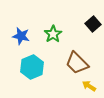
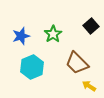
black square: moved 2 px left, 2 px down
blue star: rotated 30 degrees counterclockwise
